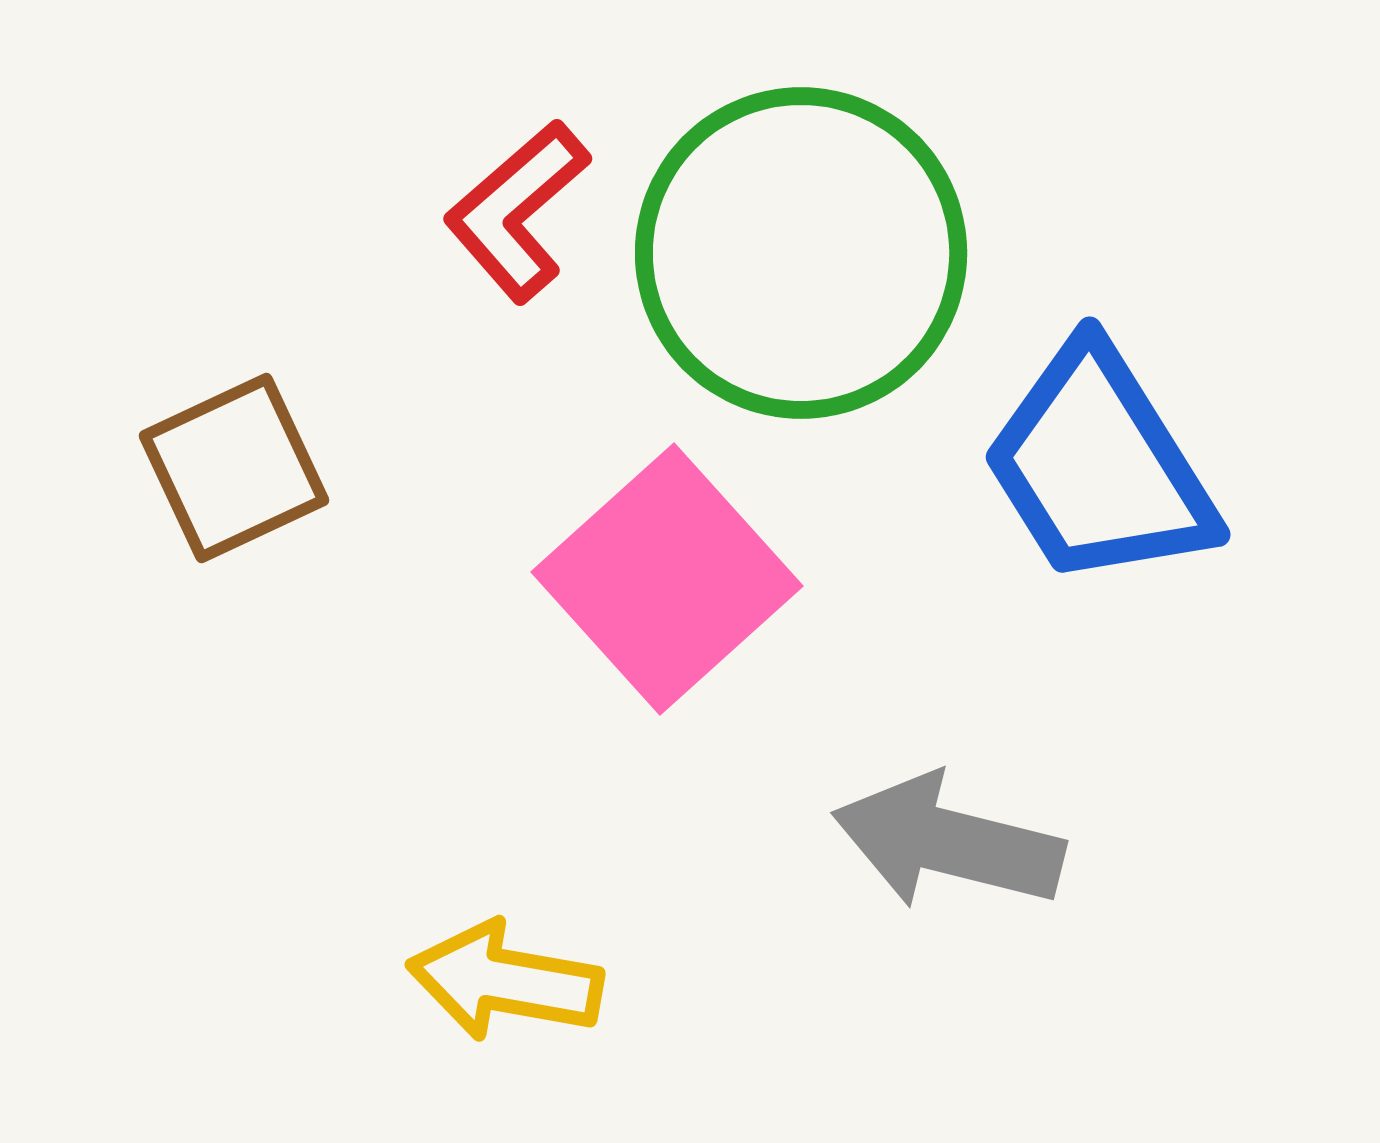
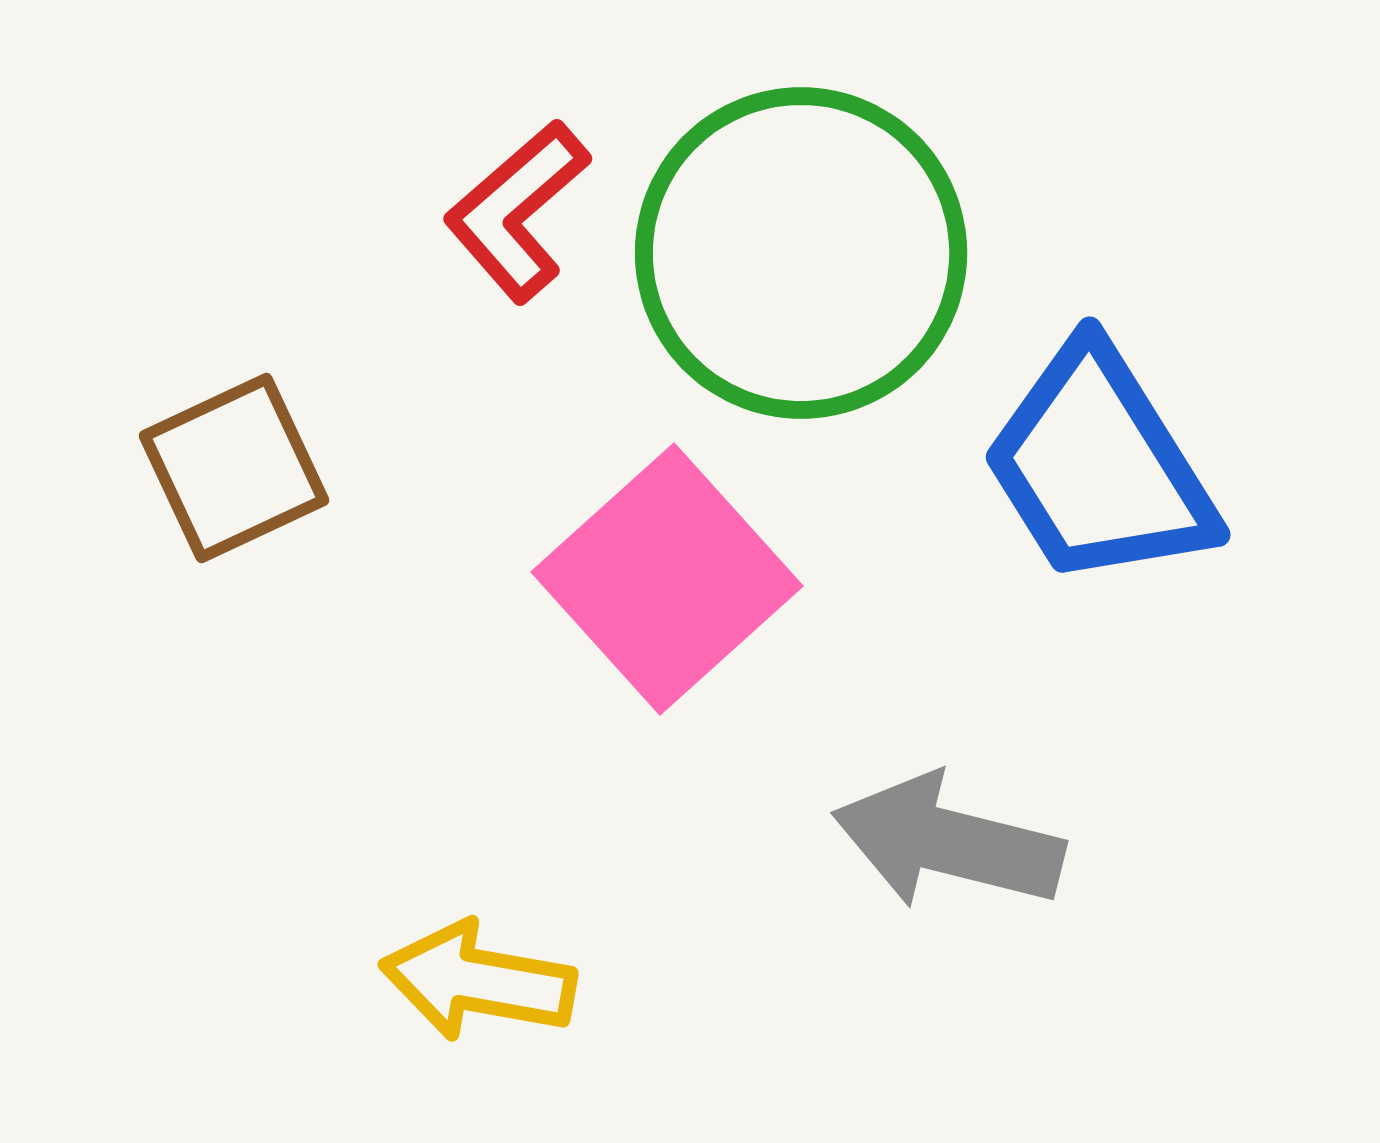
yellow arrow: moved 27 px left
